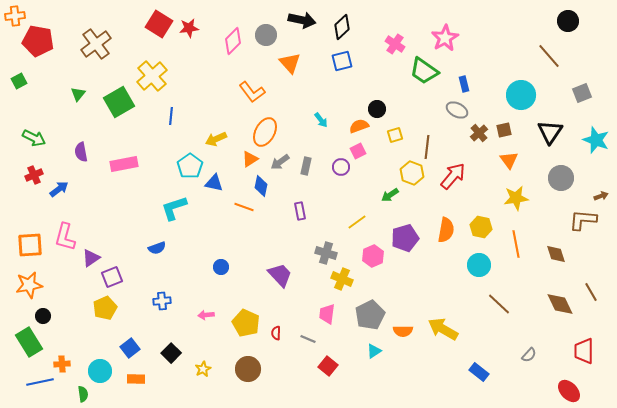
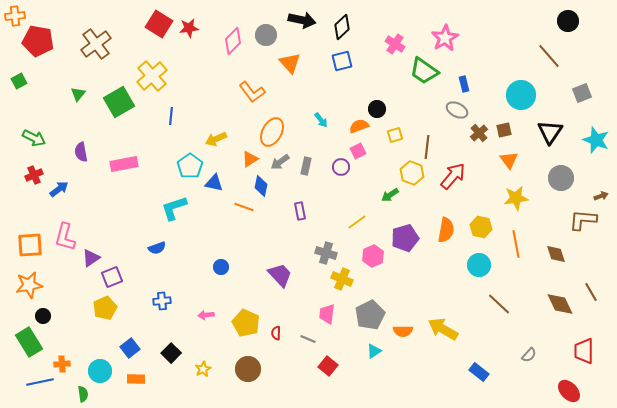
orange ellipse at (265, 132): moved 7 px right
